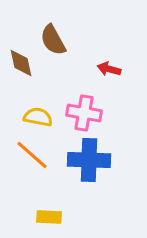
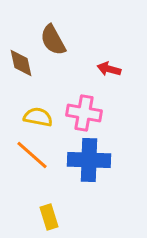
yellow rectangle: rotated 70 degrees clockwise
